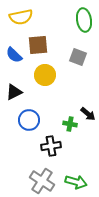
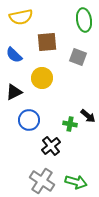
brown square: moved 9 px right, 3 px up
yellow circle: moved 3 px left, 3 px down
black arrow: moved 2 px down
black cross: rotated 30 degrees counterclockwise
